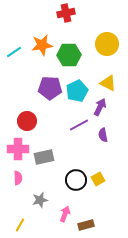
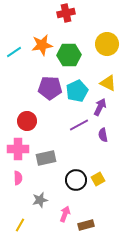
gray rectangle: moved 2 px right, 1 px down
